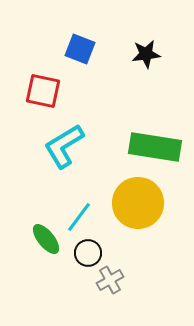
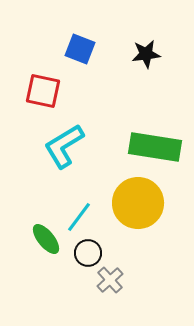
gray cross: rotated 12 degrees counterclockwise
